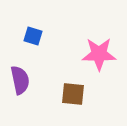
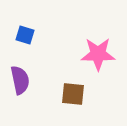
blue square: moved 8 px left, 1 px up
pink star: moved 1 px left
